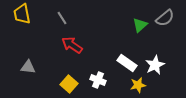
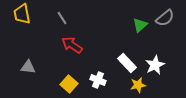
white rectangle: rotated 12 degrees clockwise
